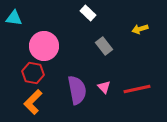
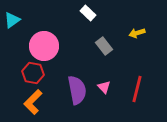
cyan triangle: moved 2 px left, 2 px down; rotated 42 degrees counterclockwise
yellow arrow: moved 3 px left, 4 px down
red line: rotated 64 degrees counterclockwise
